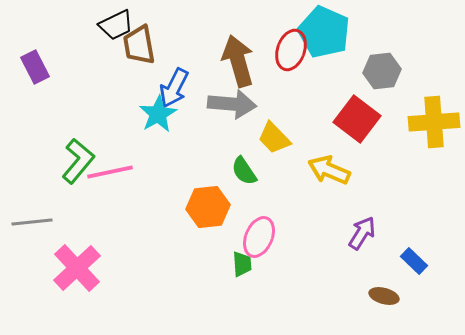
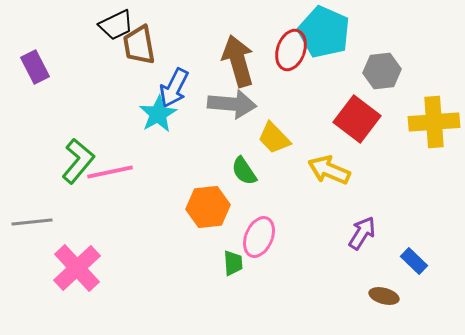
green trapezoid: moved 9 px left, 1 px up
